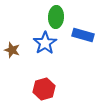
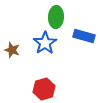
blue rectangle: moved 1 px right, 1 px down
